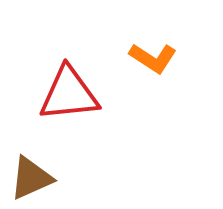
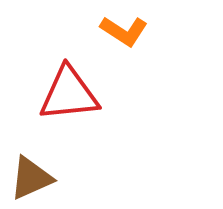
orange L-shape: moved 29 px left, 27 px up
